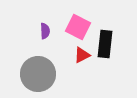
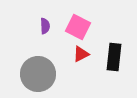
purple semicircle: moved 5 px up
black rectangle: moved 9 px right, 13 px down
red triangle: moved 1 px left, 1 px up
